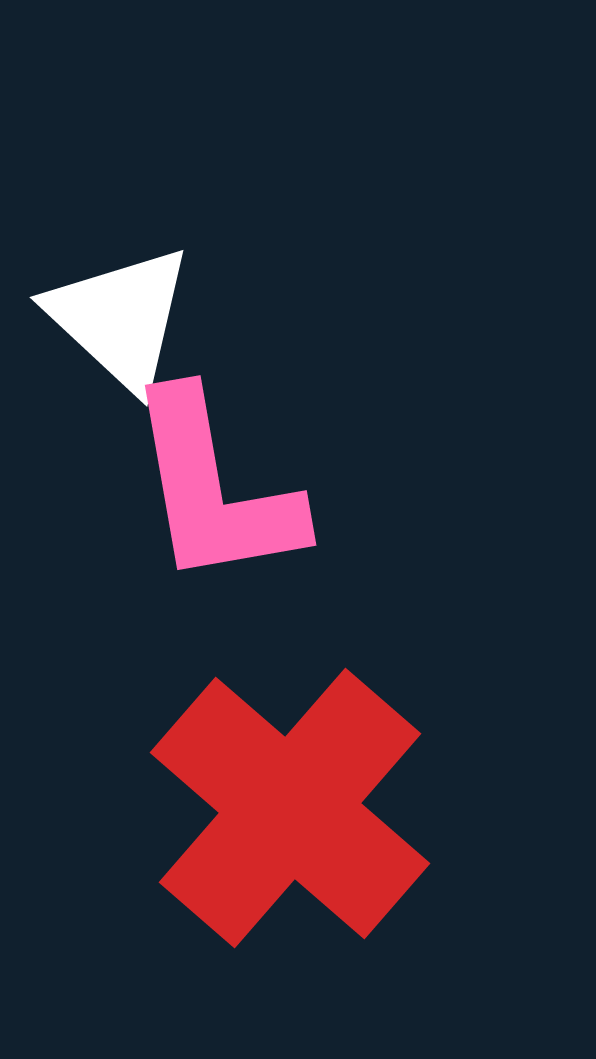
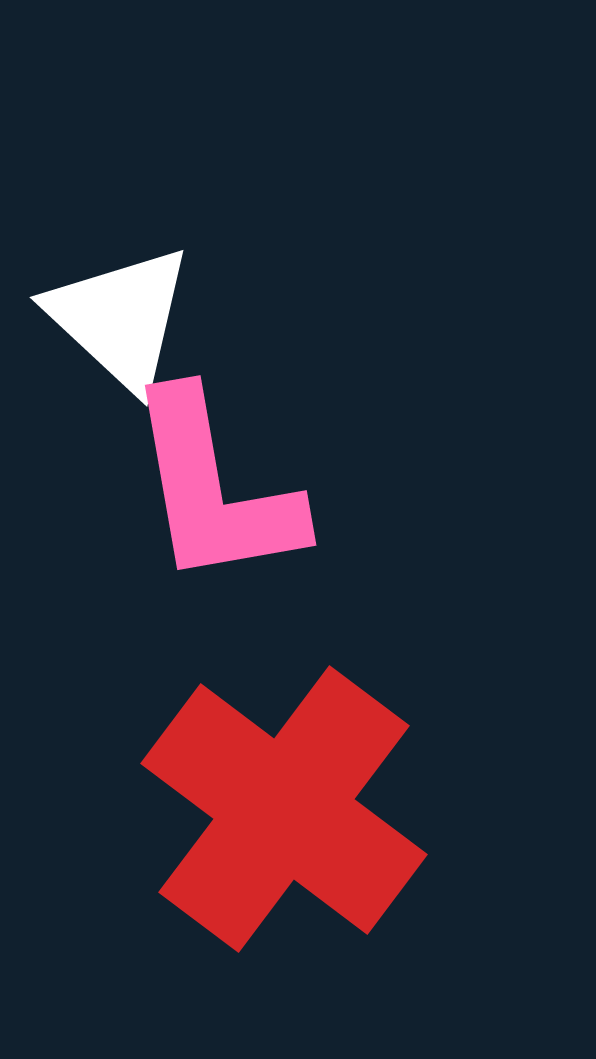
red cross: moved 6 px left, 1 px down; rotated 4 degrees counterclockwise
